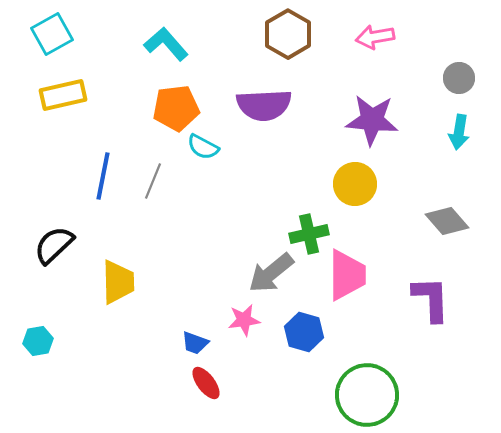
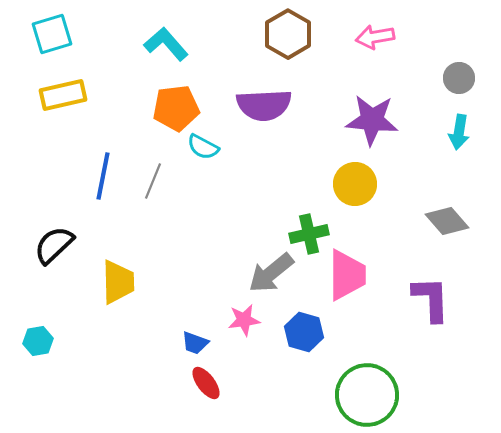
cyan square: rotated 12 degrees clockwise
